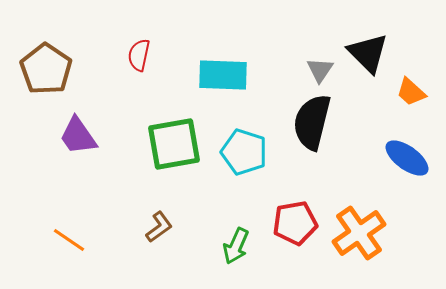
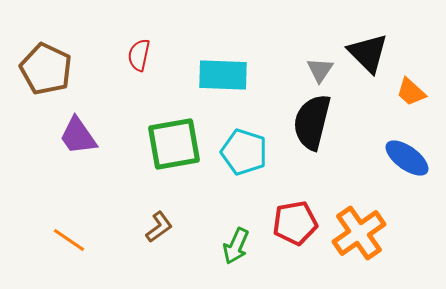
brown pentagon: rotated 9 degrees counterclockwise
